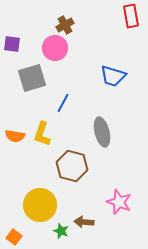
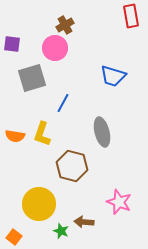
yellow circle: moved 1 px left, 1 px up
